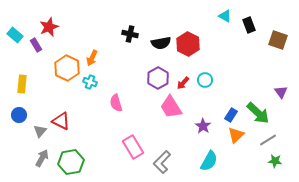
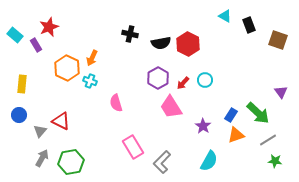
cyan cross: moved 1 px up
orange triangle: rotated 24 degrees clockwise
